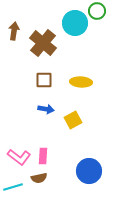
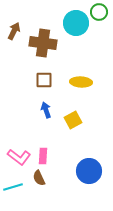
green circle: moved 2 px right, 1 px down
cyan circle: moved 1 px right
brown arrow: rotated 18 degrees clockwise
brown cross: rotated 32 degrees counterclockwise
blue arrow: moved 1 px down; rotated 119 degrees counterclockwise
brown semicircle: rotated 77 degrees clockwise
